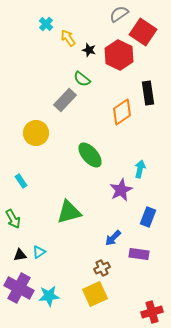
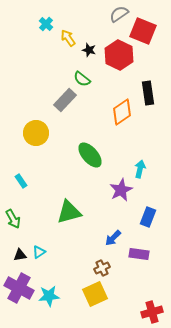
red square: moved 1 px up; rotated 12 degrees counterclockwise
